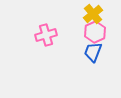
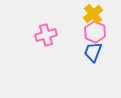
pink hexagon: rotated 10 degrees counterclockwise
